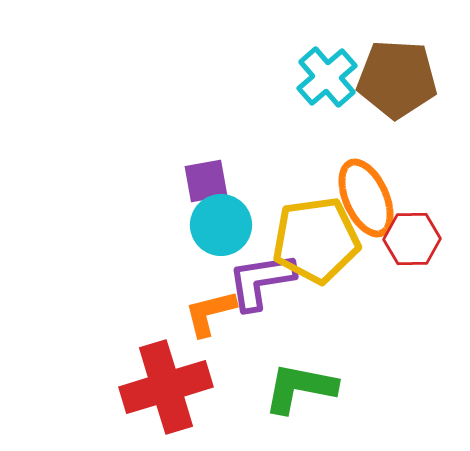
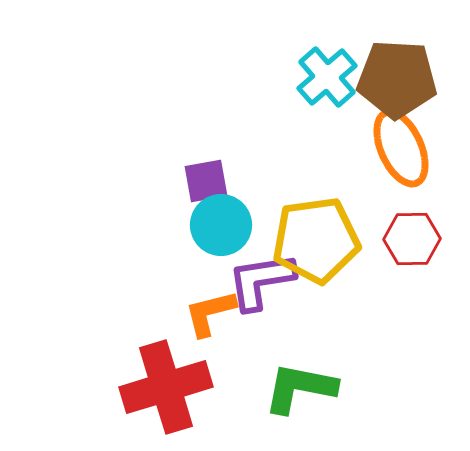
orange ellipse: moved 35 px right, 50 px up
